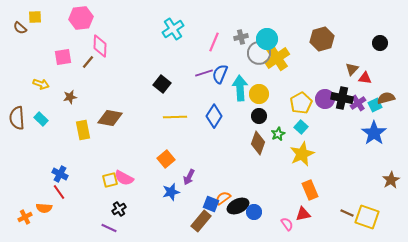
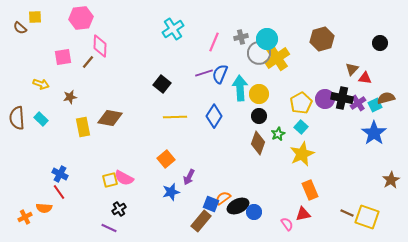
yellow rectangle at (83, 130): moved 3 px up
